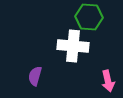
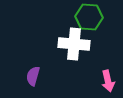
white cross: moved 1 px right, 2 px up
purple semicircle: moved 2 px left
